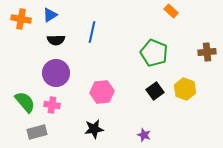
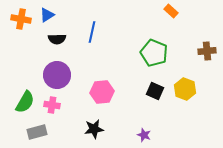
blue triangle: moved 3 px left
black semicircle: moved 1 px right, 1 px up
brown cross: moved 1 px up
purple circle: moved 1 px right, 2 px down
black square: rotated 30 degrees counterclockwise
green semicircle: rotated 70 degrees clockwise
